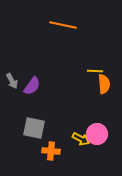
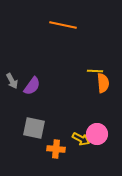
orange semicircle: moved 1 px left, 1 px up
orange cross: moved 5 px right, 2 px up
